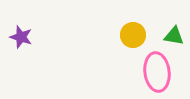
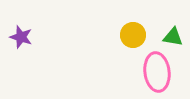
green triangle: moved 1 px left, 1 px down
